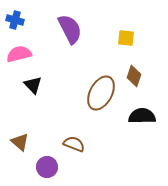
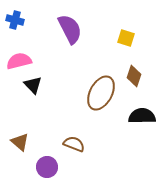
yellow square: rotated 12 degrees clockwise
pink semicircle: moved 7 px down
